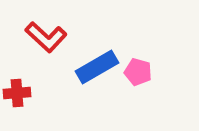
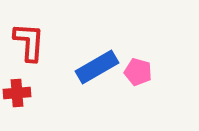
red L-shape: moved 17 px left, 5 px down; rotated 129 degrees counterclockwise
